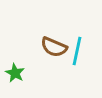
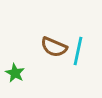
cyan line: moved 1 px right
